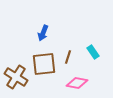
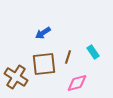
blue arrow: rotated 35 degrees clockwise
pink diamond: rotated 25 degrees counterclockwise
